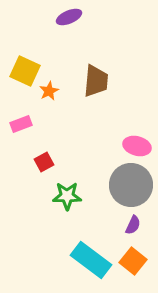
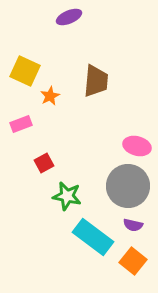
orange star: moved 1 px right, 5 px down
red square: moved 1 px down
gray circle: moved 3 px left, 1 px down
green star: rotated 12 degrees clockwise
purple semicircle: rotated 78 degrees clockwise
cyan rectangle: moved 2 px right, 23 px up
